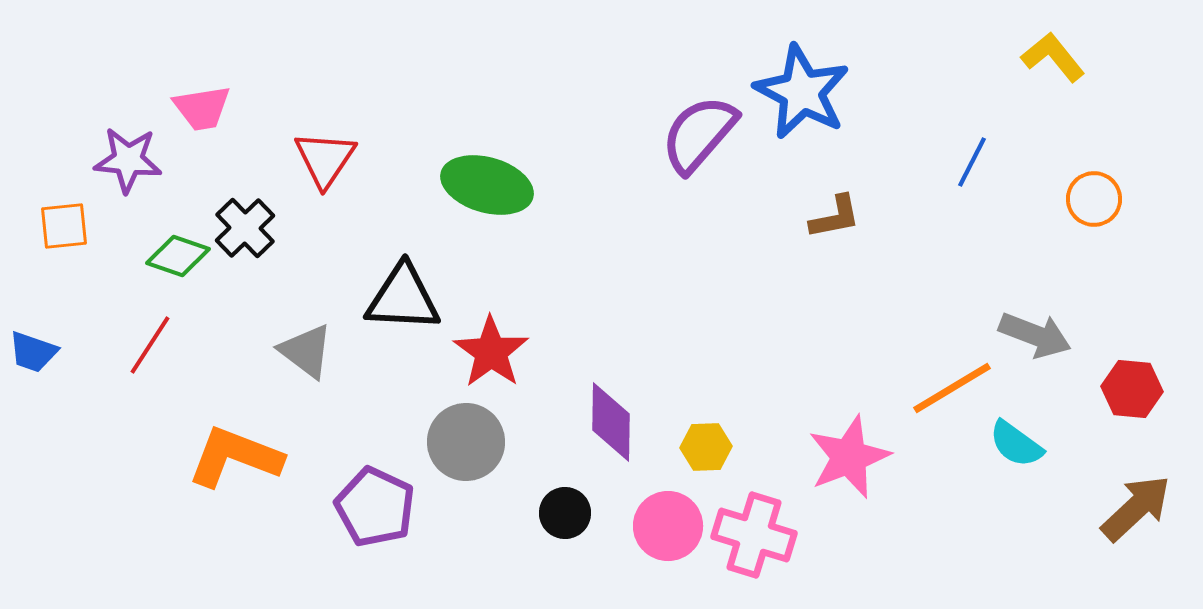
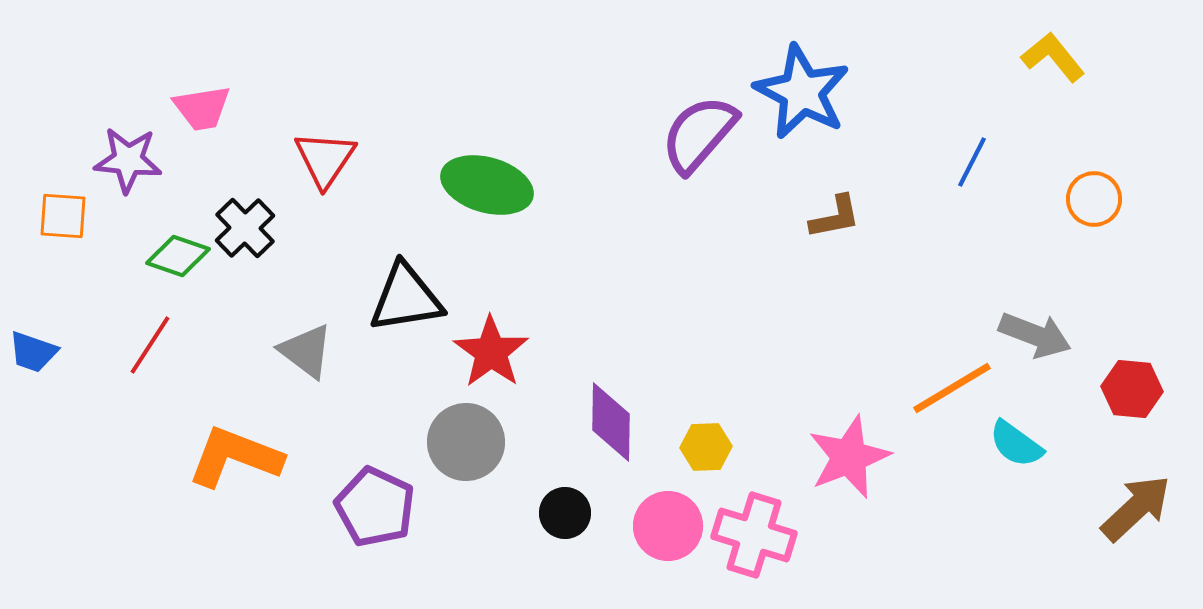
orange square: moved 1 px left, 10 px up; rotated 10 degrees clockwise
black triangle: moved 3 px right; rotated 12 degrees counterclockwise
